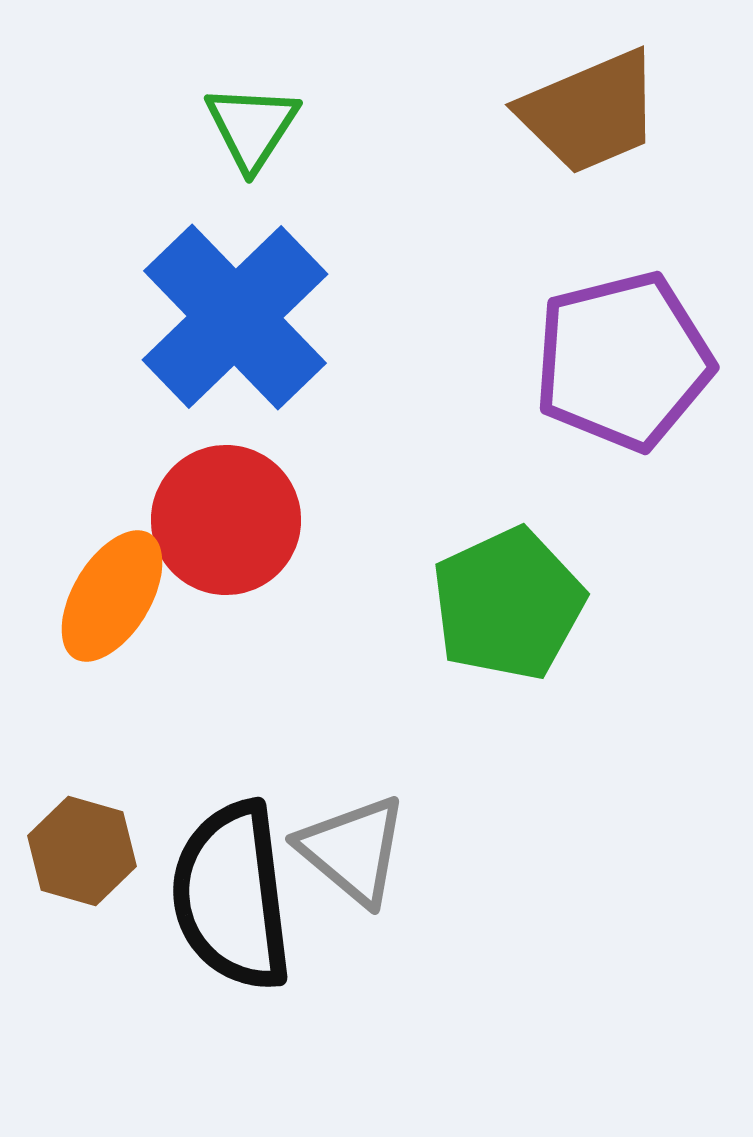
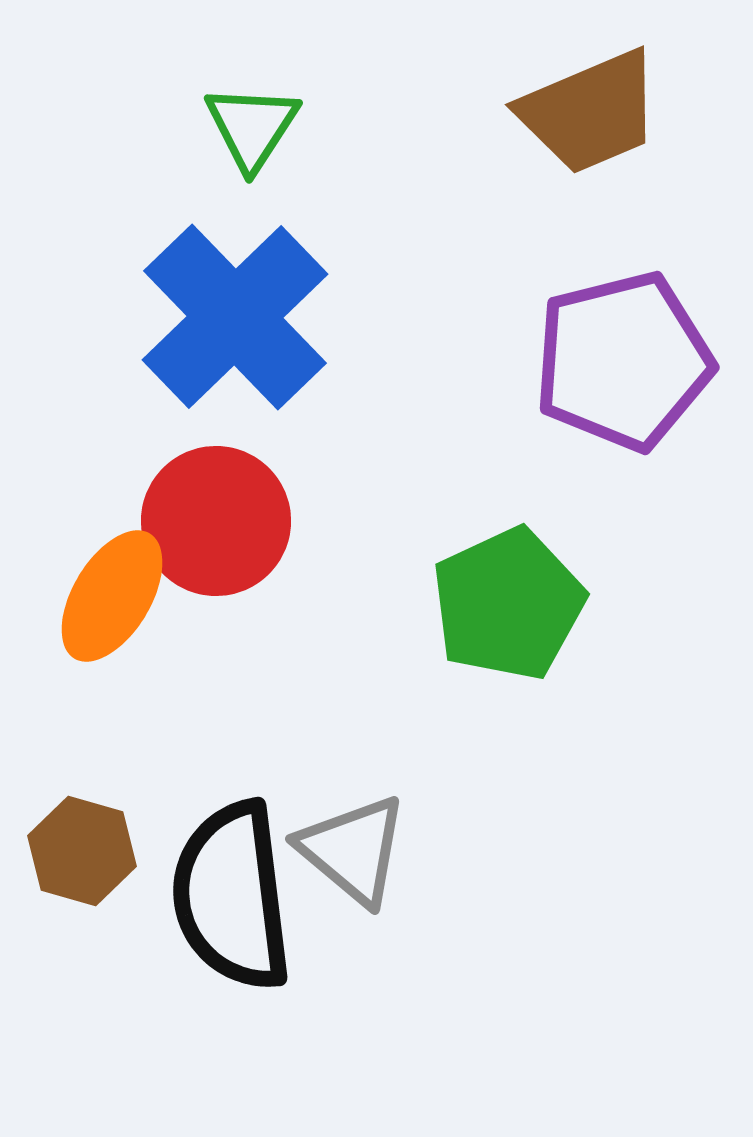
red circle: moved 10 px left, 1 px down
